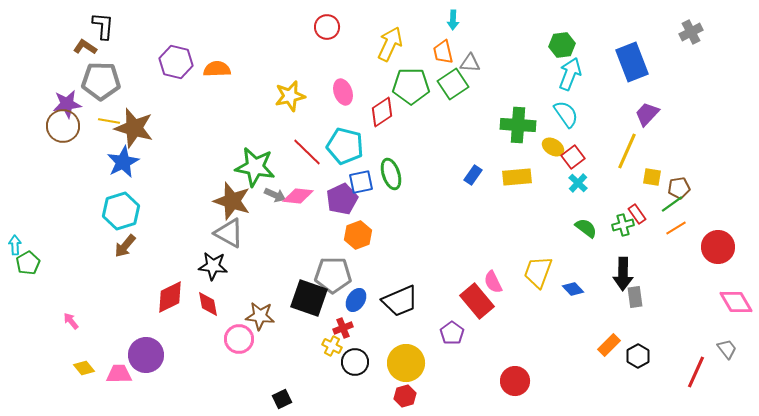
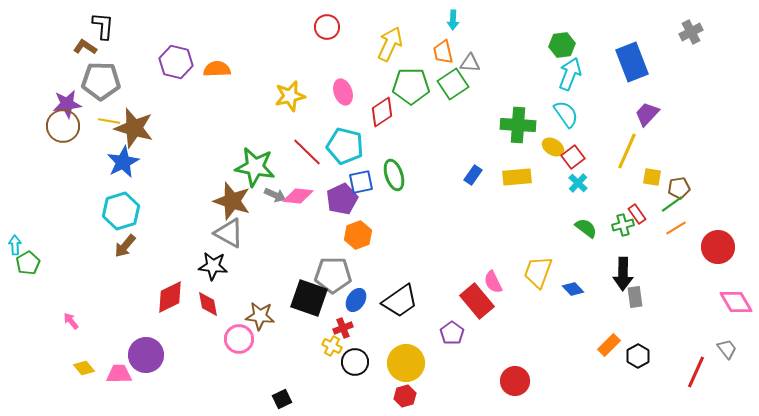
green ellipse at (391, 174): moved 3 px right, 1 px down
black trapezoid at (400, 301): rotated 12 degrees counterclockwise
